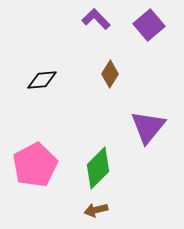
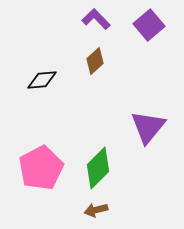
brown diamond: moved 15 px left, 13 px up; rotated 16 degrees clockwise
pink pentagon: moved 6 px right, 3 px down
